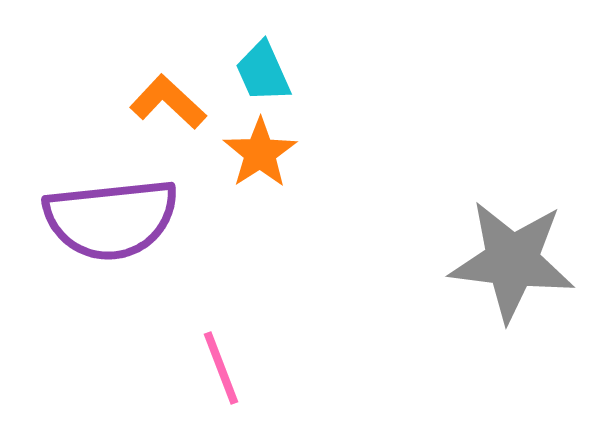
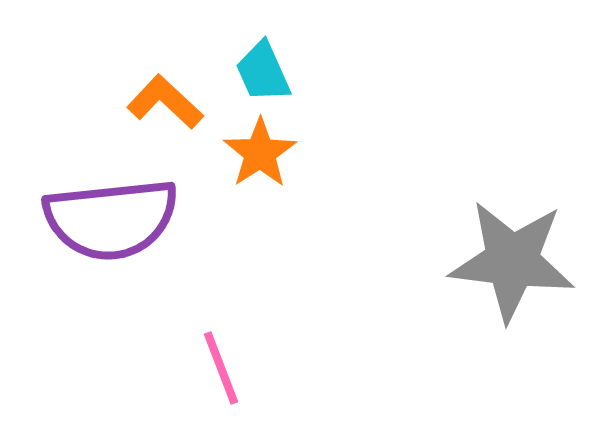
orange L-shape: moved 3 px left
